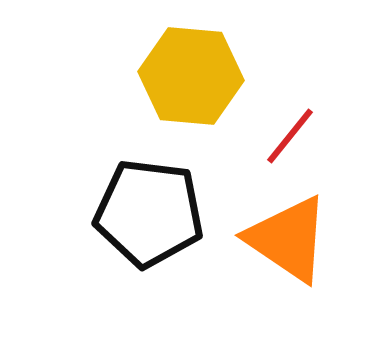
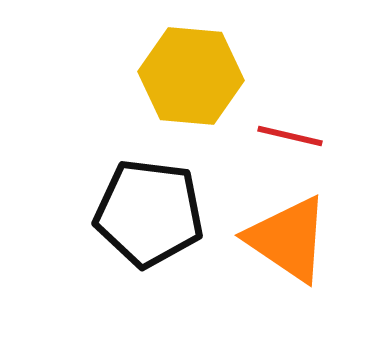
red line: rotated 64 degrees clockwise
